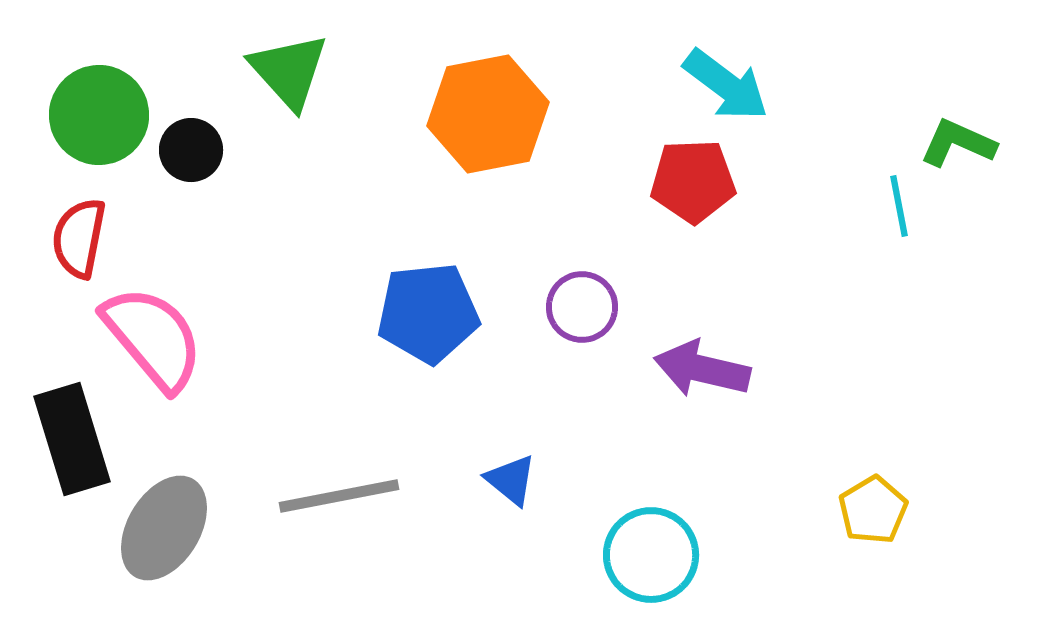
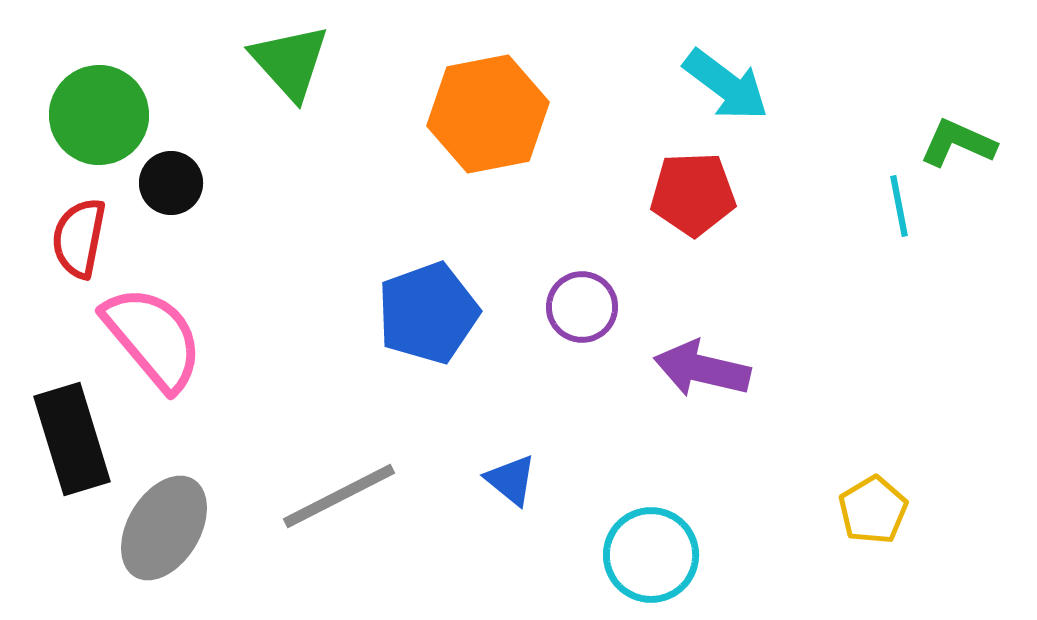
green triangle: moved 1 px right, 9 px up
black circle: moved 20 px left, 33 px down
red pentagon: moved 13 px down
blue pentagon: rotated 14 degrees counterclockwise
gray line: rotated 16 degrees counterclockwise
